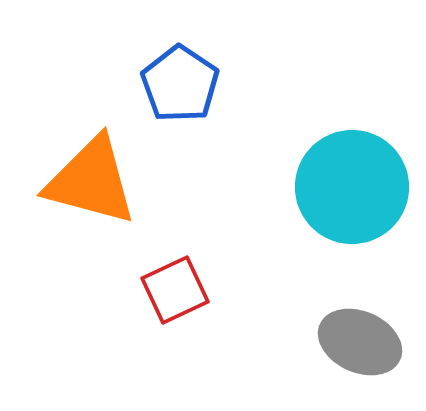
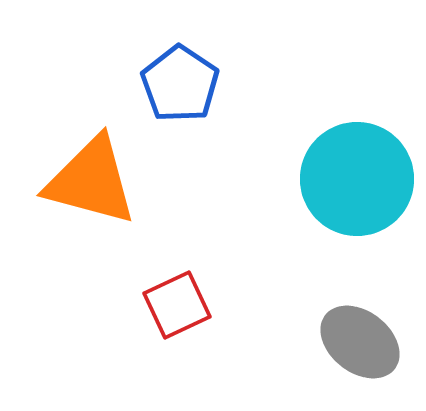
cyan circle: moved 5 px right, 8 px up
red square: moved 2 px right, 15 px down
gray ellipse: rotated 14 degrees clockwise
